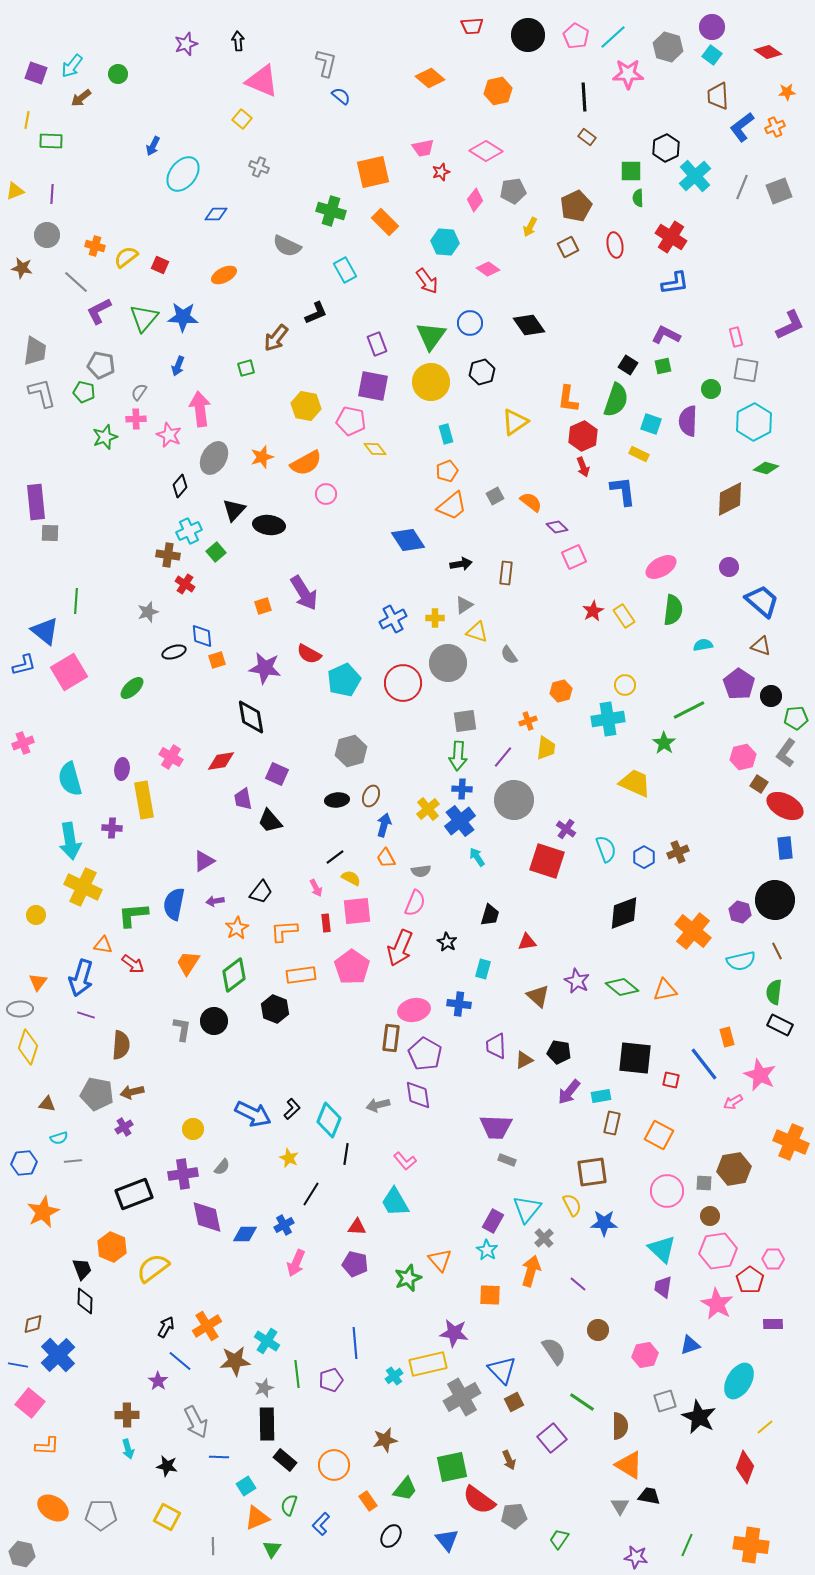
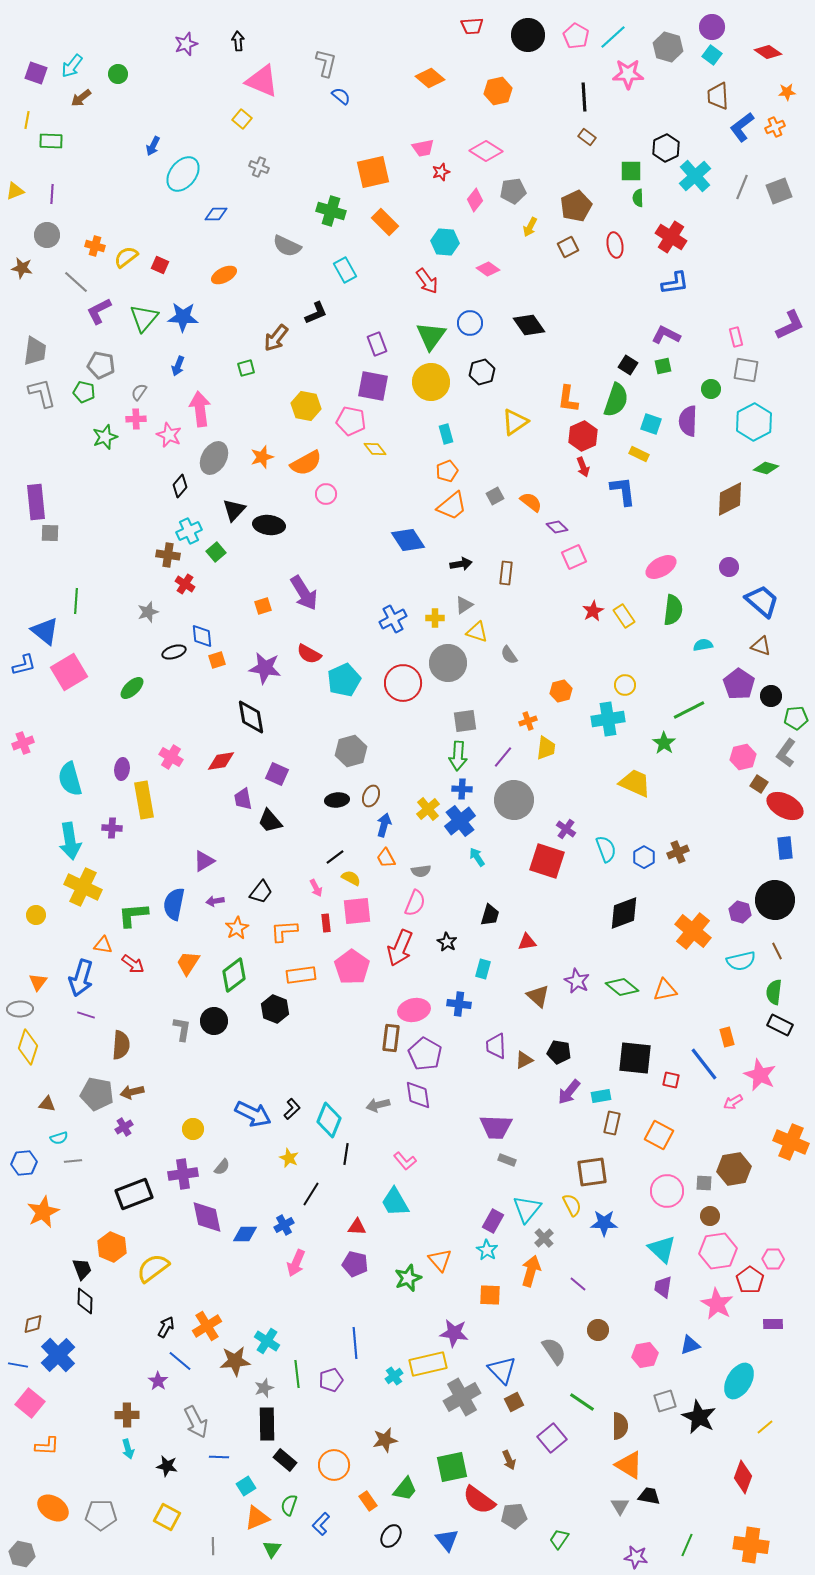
red diamond at (745, 1467): moved 2 px left, 10 px down
